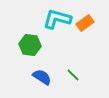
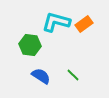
cyan L-shape: moved 1 px left, 3 px down
orange rectangle: moved 1 px left, 1 px down
blue semicircle: moved 1 px left, 1 px up
